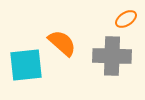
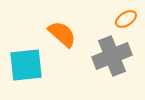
orange semicircle: moved 9 px up
gray cross: rotated 24 degrees counterclockwise
